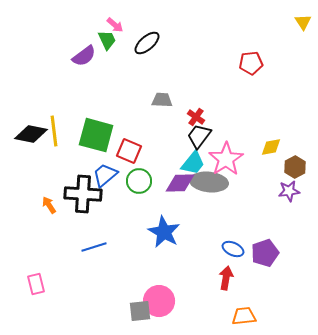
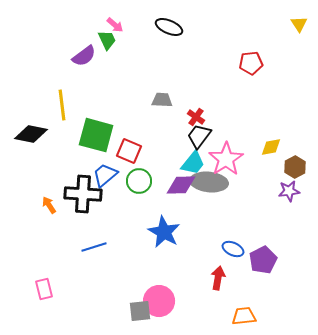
yellow triangle: moved 4 px left, 2 px down
black ellipse: moved 22 px right, 16 px up; rotated 64 degrees clockwise
yellow line: moved 8 px right, 26 px up
purple diamond: moved 1 px right, 2 px down
purple pentagon: moved 2 px left, 7 px down; rotated 8 degrees counterclockwise
red arrow: moved 8 px left
pink rectangle: moved 8 px right, 5 px down
